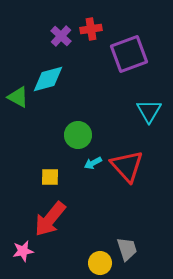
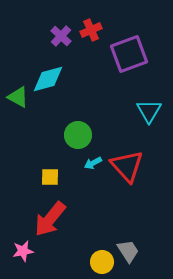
red cross: moved 1 px down; rotated 15 degrees counterclockwise
gray trapezoid: moved 1 px right, 2 px down; rotated 15 degrees counterclockwise
yellow circle: moved 2 px right, 1 px up
